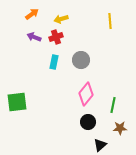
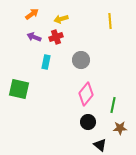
cyan rectangle: moved 8 px left
green square: moved 2 px right, 13 px up; rotated 20 degrees clockwise
black triangle: rotated 40 degrees counterclockwise
